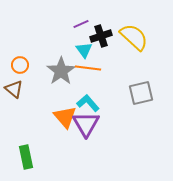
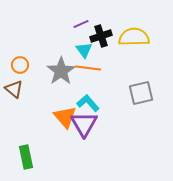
yellow semicircle: rotated 44 degrees counterclockwise
purple triangle: moved 2 px left
